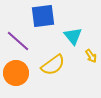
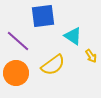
cyan triangle: rotated 18 degrees counterclockwise
